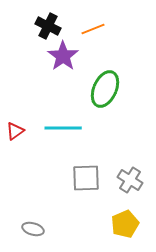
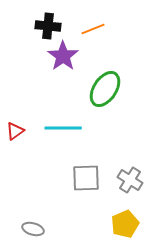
black cross: rotated 20 degrees counterclockwise
green ellipse: rotated 9 degrees clockwise
